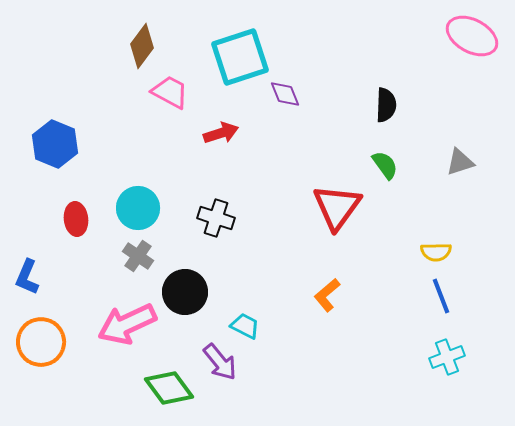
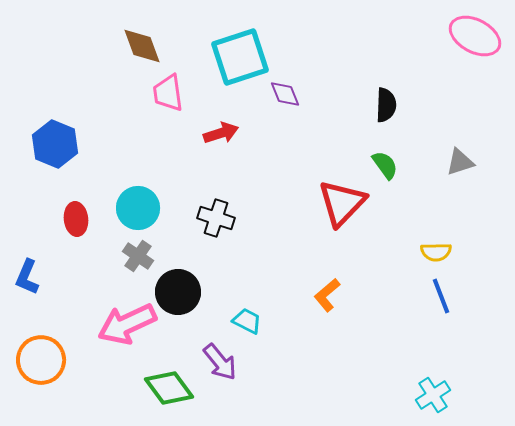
pink ellipse: moved 3 px right
brown diamond: rotated 57 degrees counterclockwise
pink trapezoid: moved 2 px left, 1 px down; rotated 126 degrees counterclockwise
red triangle: moved 5 px right, 4 px up; rotated 8 degrees clockwise
black circle: moved 7 px left
cyan trapezoid: moved 2 px right, 5 px up
orange circle: moved 18 px down
cyan cross: moved 14 px left, 38 px down; rotated 12 degrees counterclockwise
